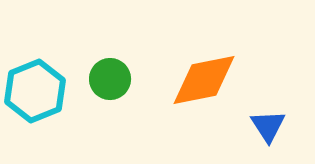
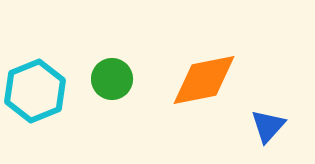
green circle: moved 2 px right
blue triangle: rotated 15 degrees clockwise
